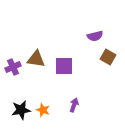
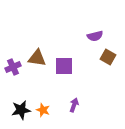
brown triangle: moved 1 px right, 1 px up
